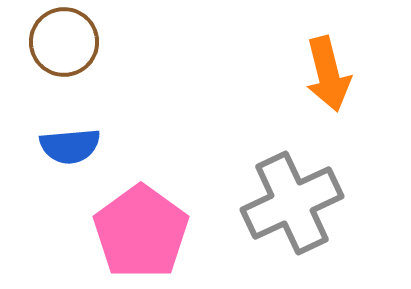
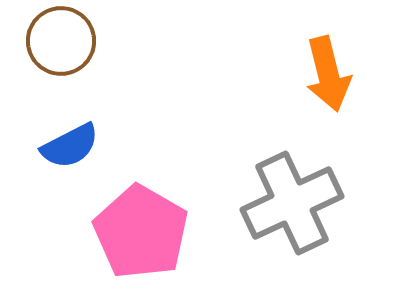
brown circle: moved 3 px left, 1 px up
blue semicircle: rotated 22 degrees counterclockwise
pink pentagon: rotated 6 degrees counterclockwise
